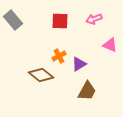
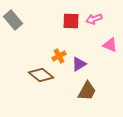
red square: moved 11 px right
